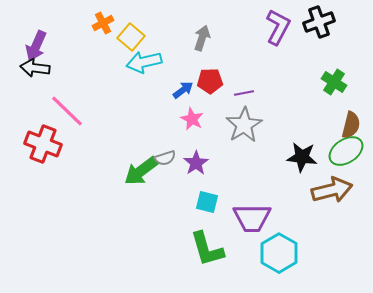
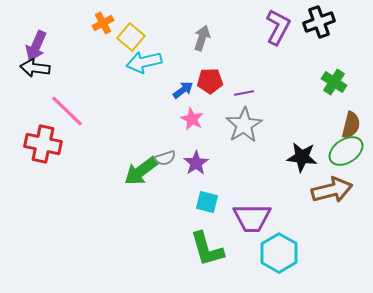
red cross: rotated 9 degrees counterclockwise
